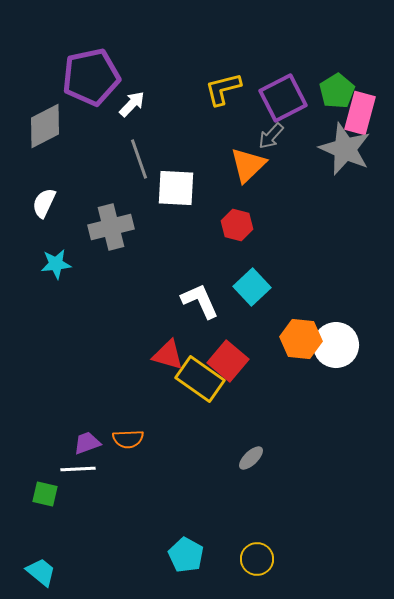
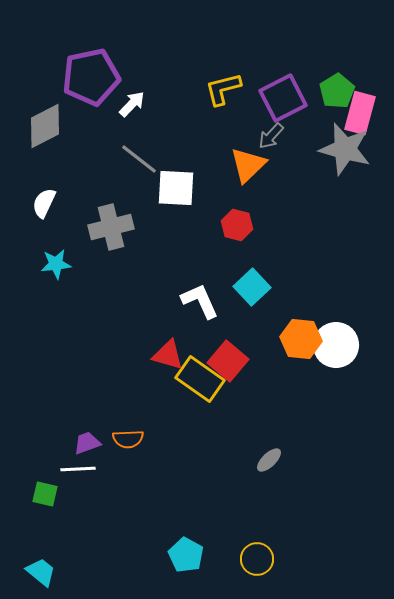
gray star: rotated 8 degrees counterclockwise
gray line: rotated 33 degrees counterclockwise
gray ellipse: moved 18 px right, 2 px down
